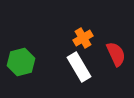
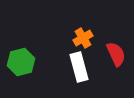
white rectangle: rotated 16 degrees clockwise
